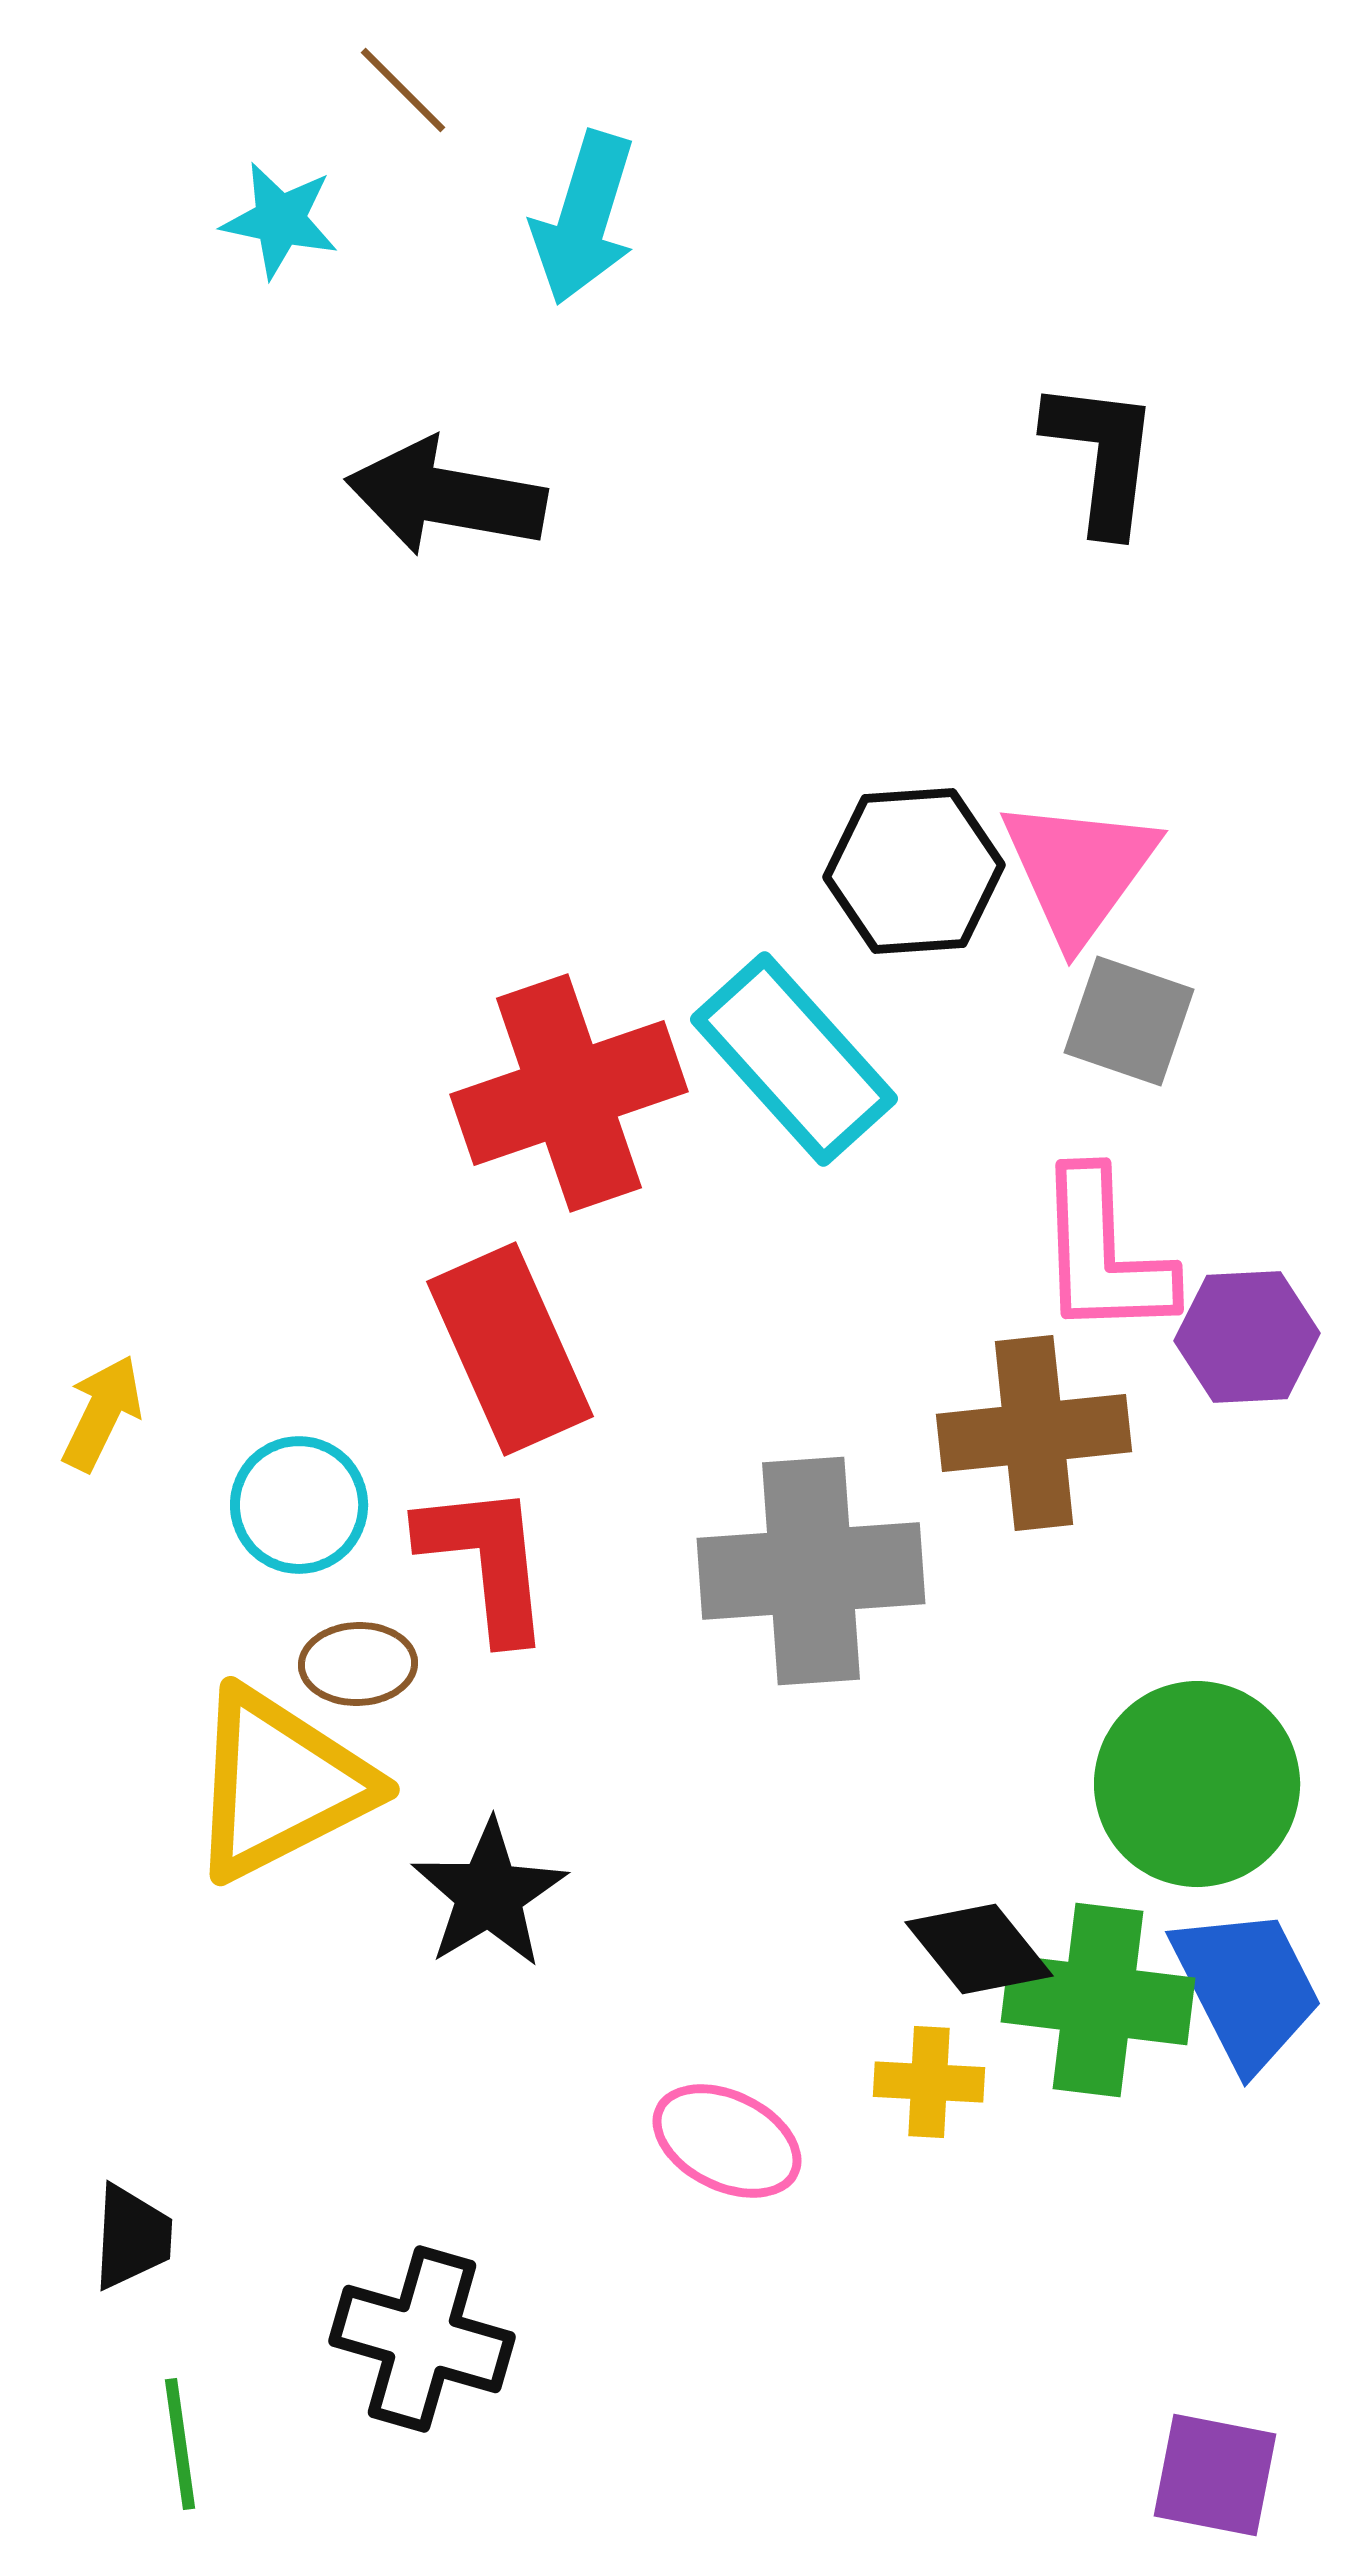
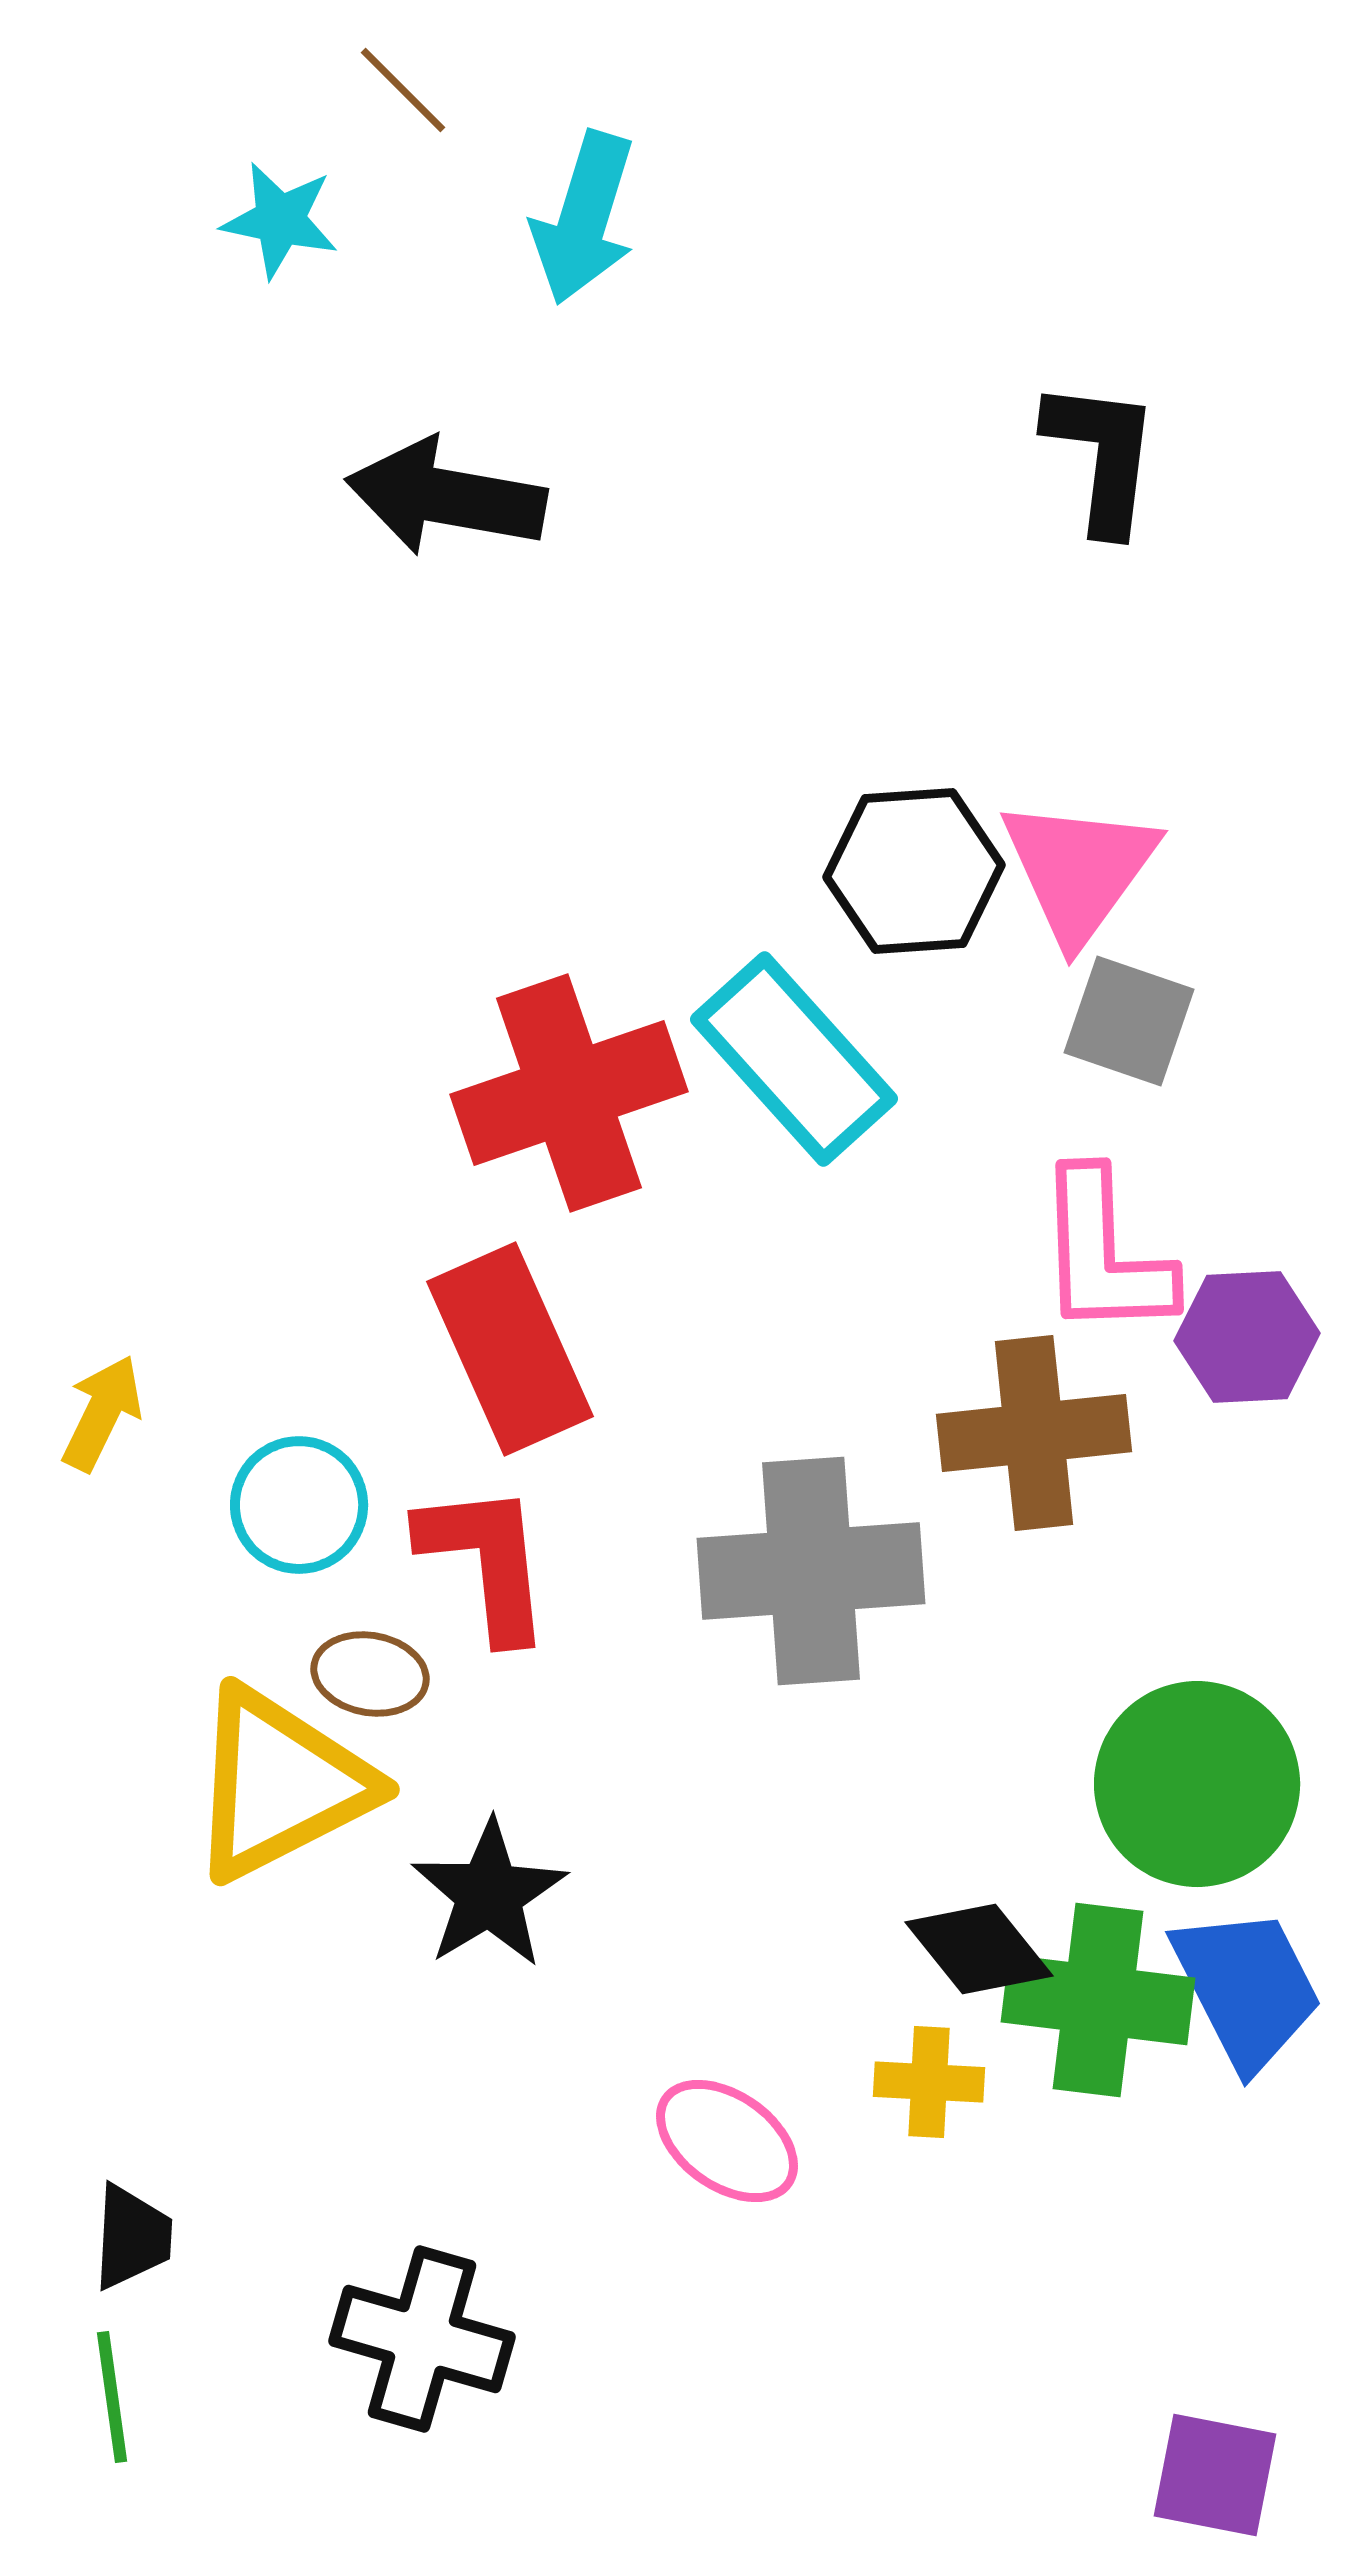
brown ellipse: moved 12 px right, 10 px down; rotated 12 degrees clockwise
pink ellipse: rotated 9 degrees clockwise
green line: moved 68 px left, 47 px up
